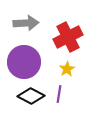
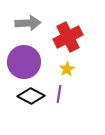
gray arrow: moved 2 px right
